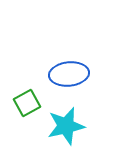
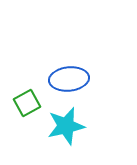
blue ellipse: moved 5 px down
